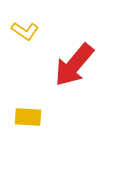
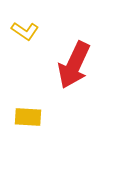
red arrow: rotated 15 degrees counterclockwise
